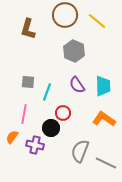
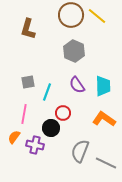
brown circle: moved 6 px right
yellow line: moved 5 px up
gray square: rotated 16 degrees counterclockwise
orange semicircle: moved 2 px right
